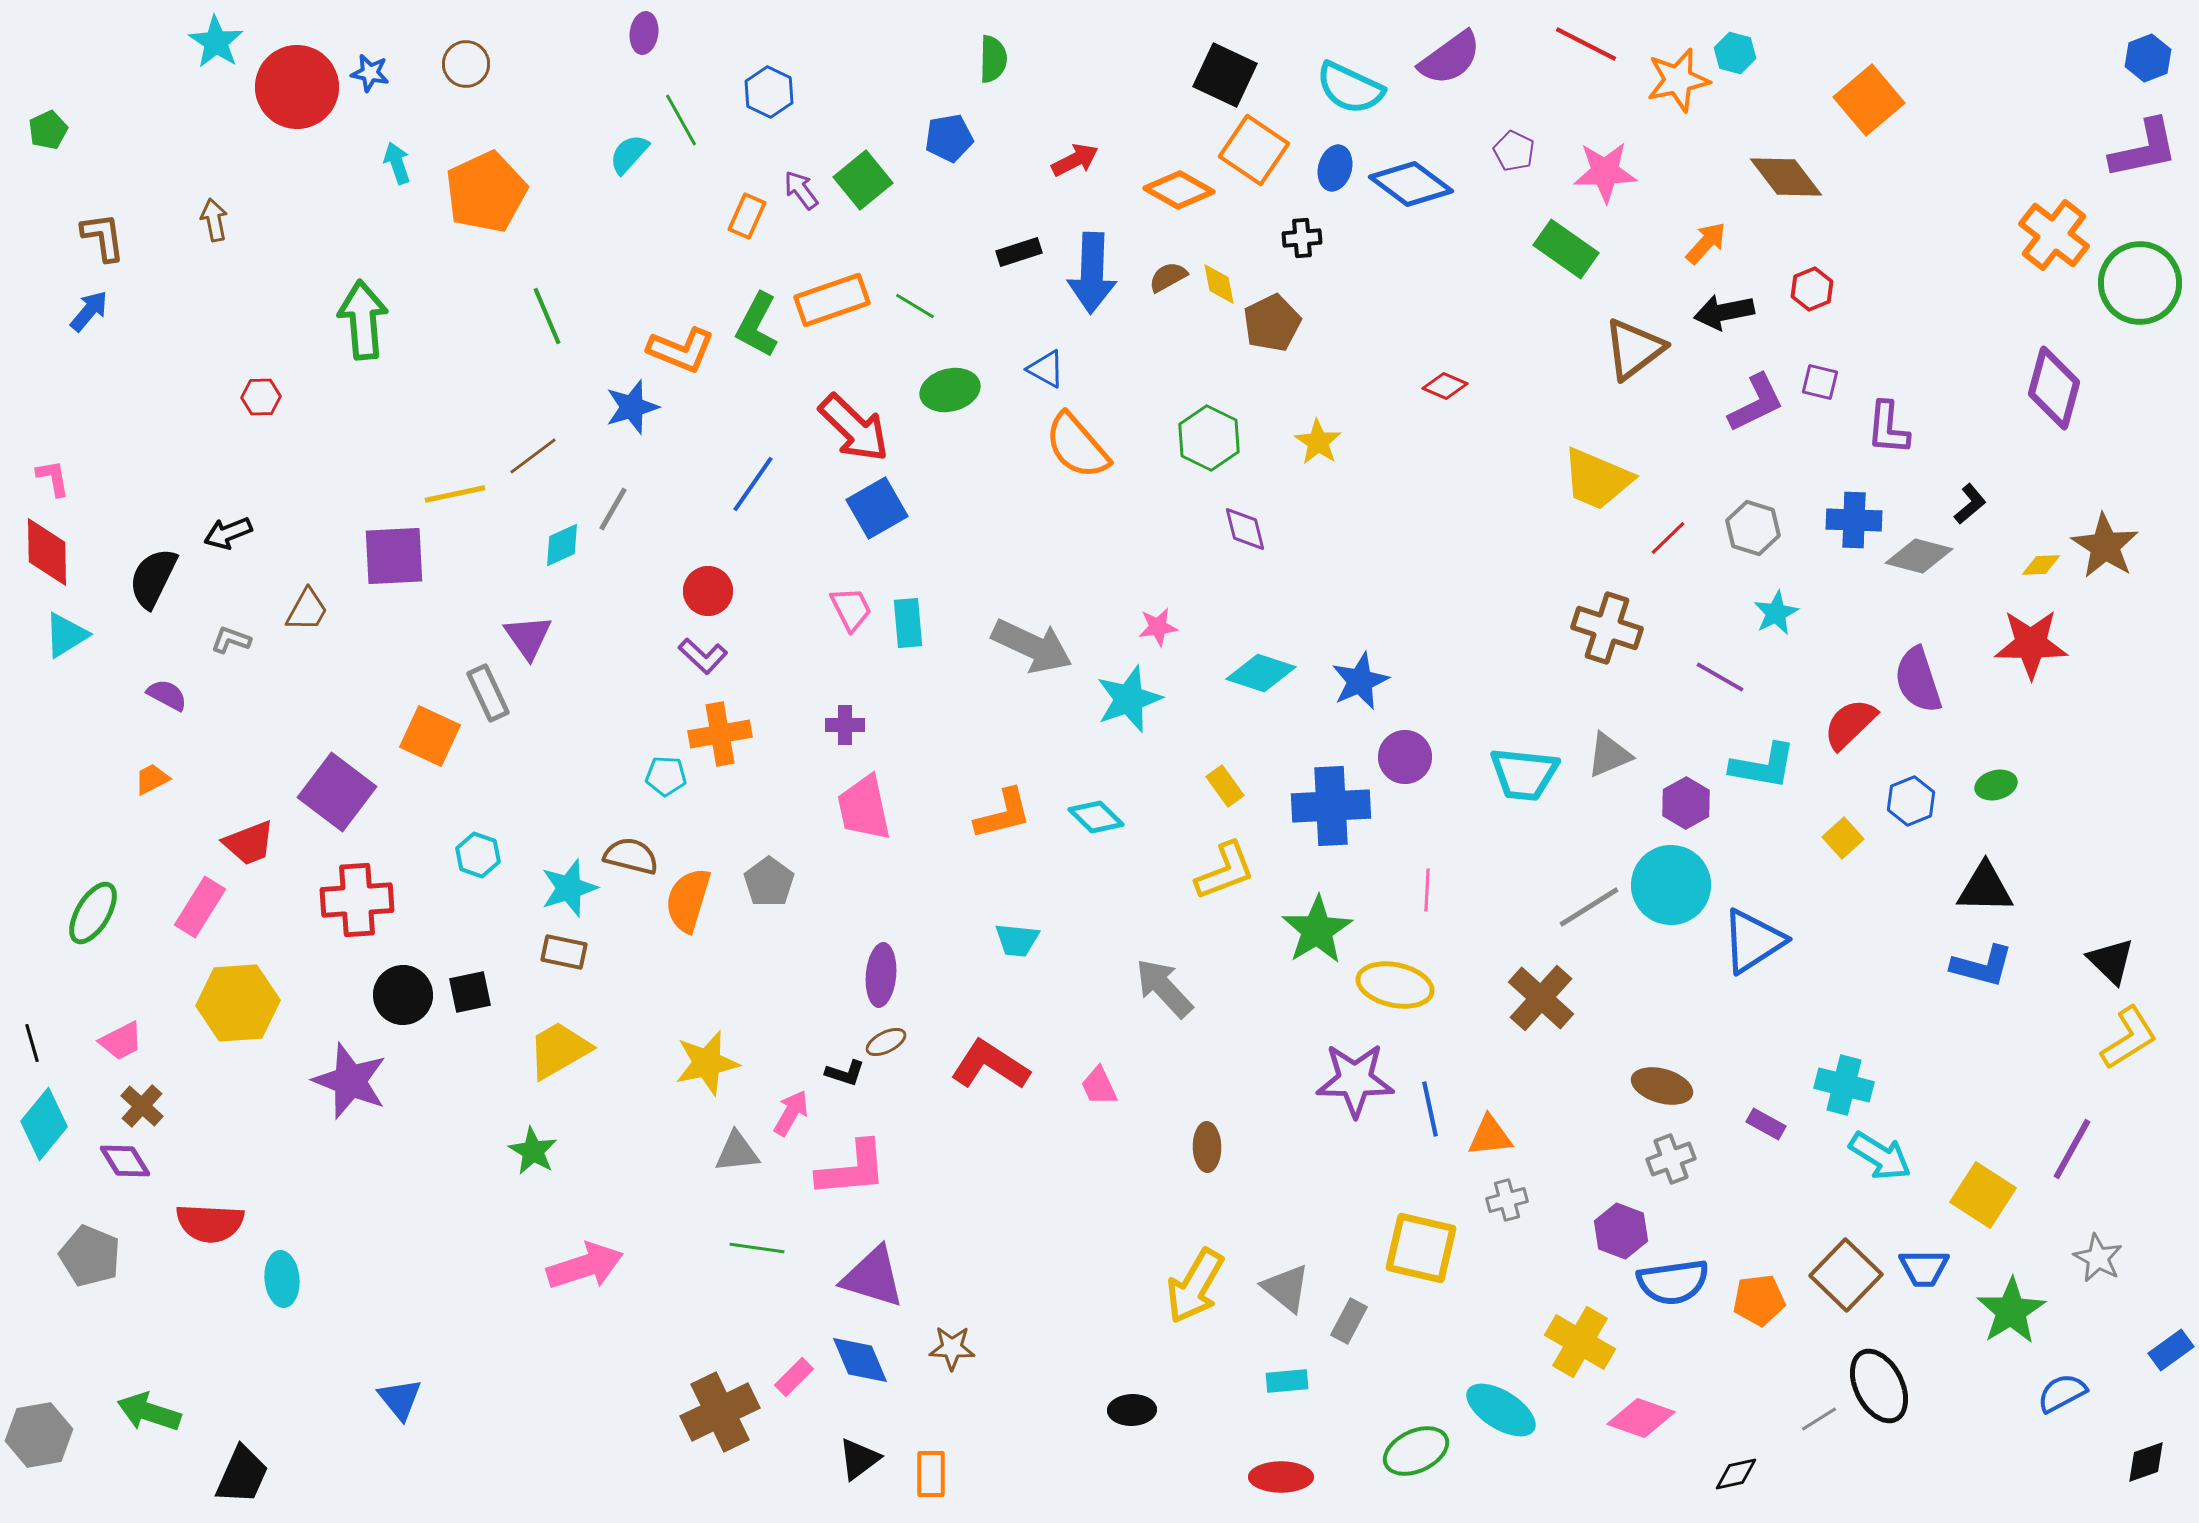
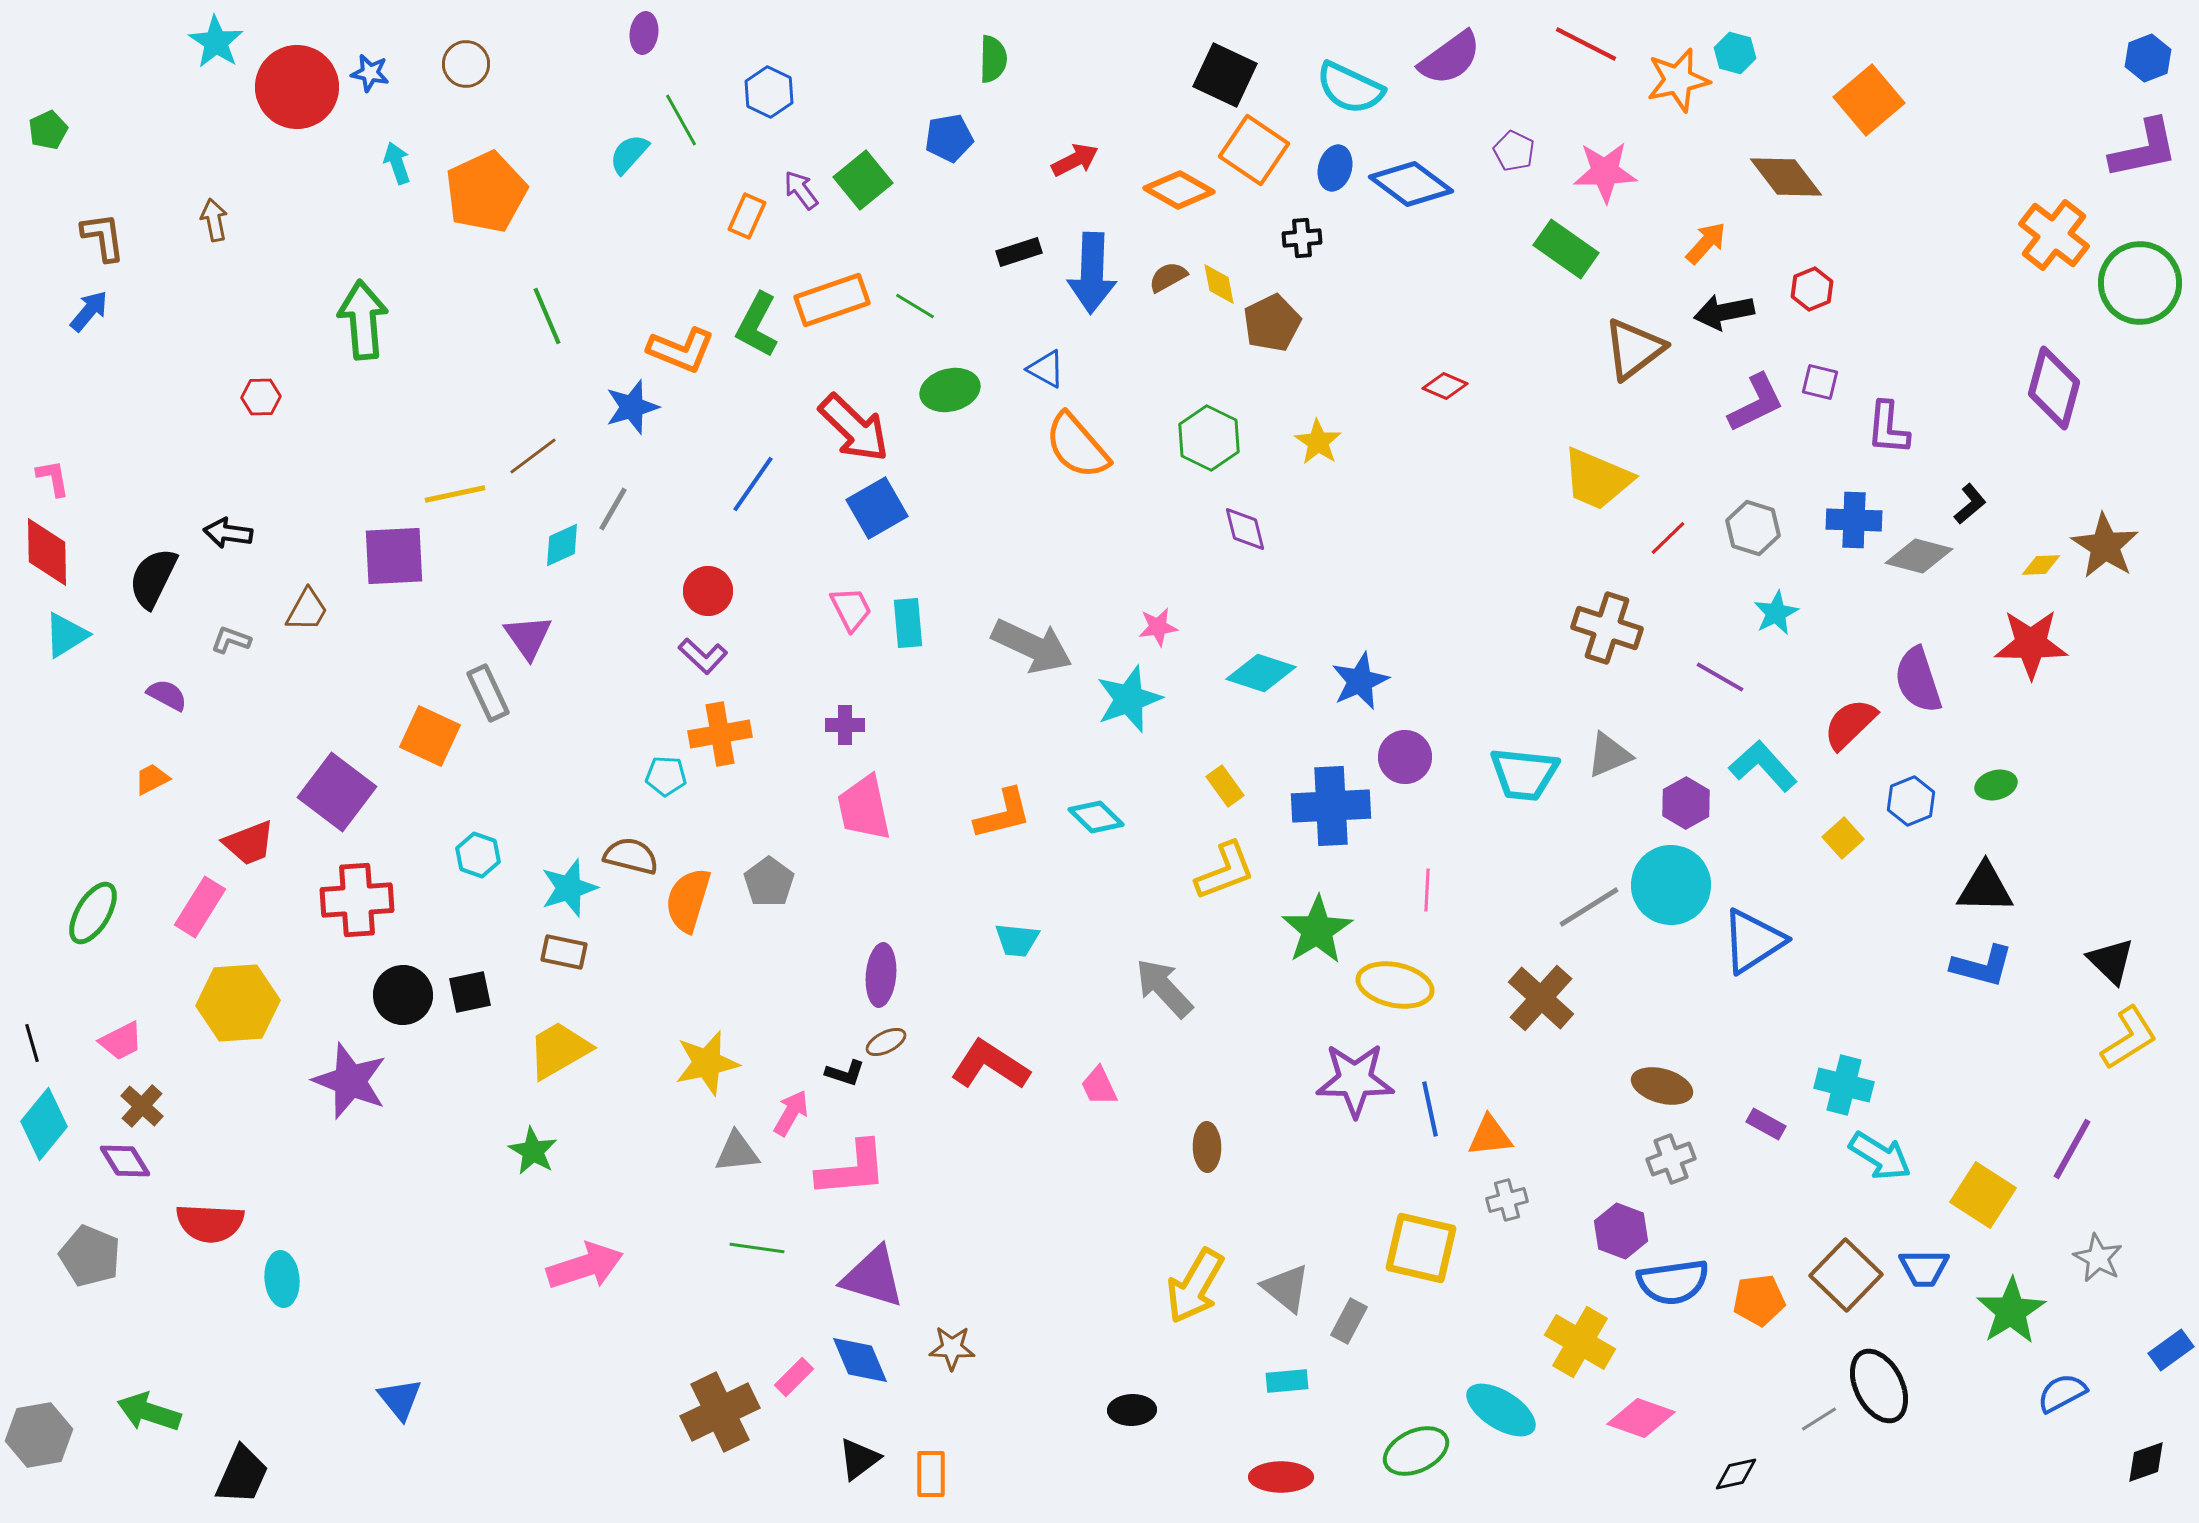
black arrow at (228, 533): rotated 30 degrees clockwise
cyan L-shape at (1763, 766): rotated 142 degrees counterclockwise
